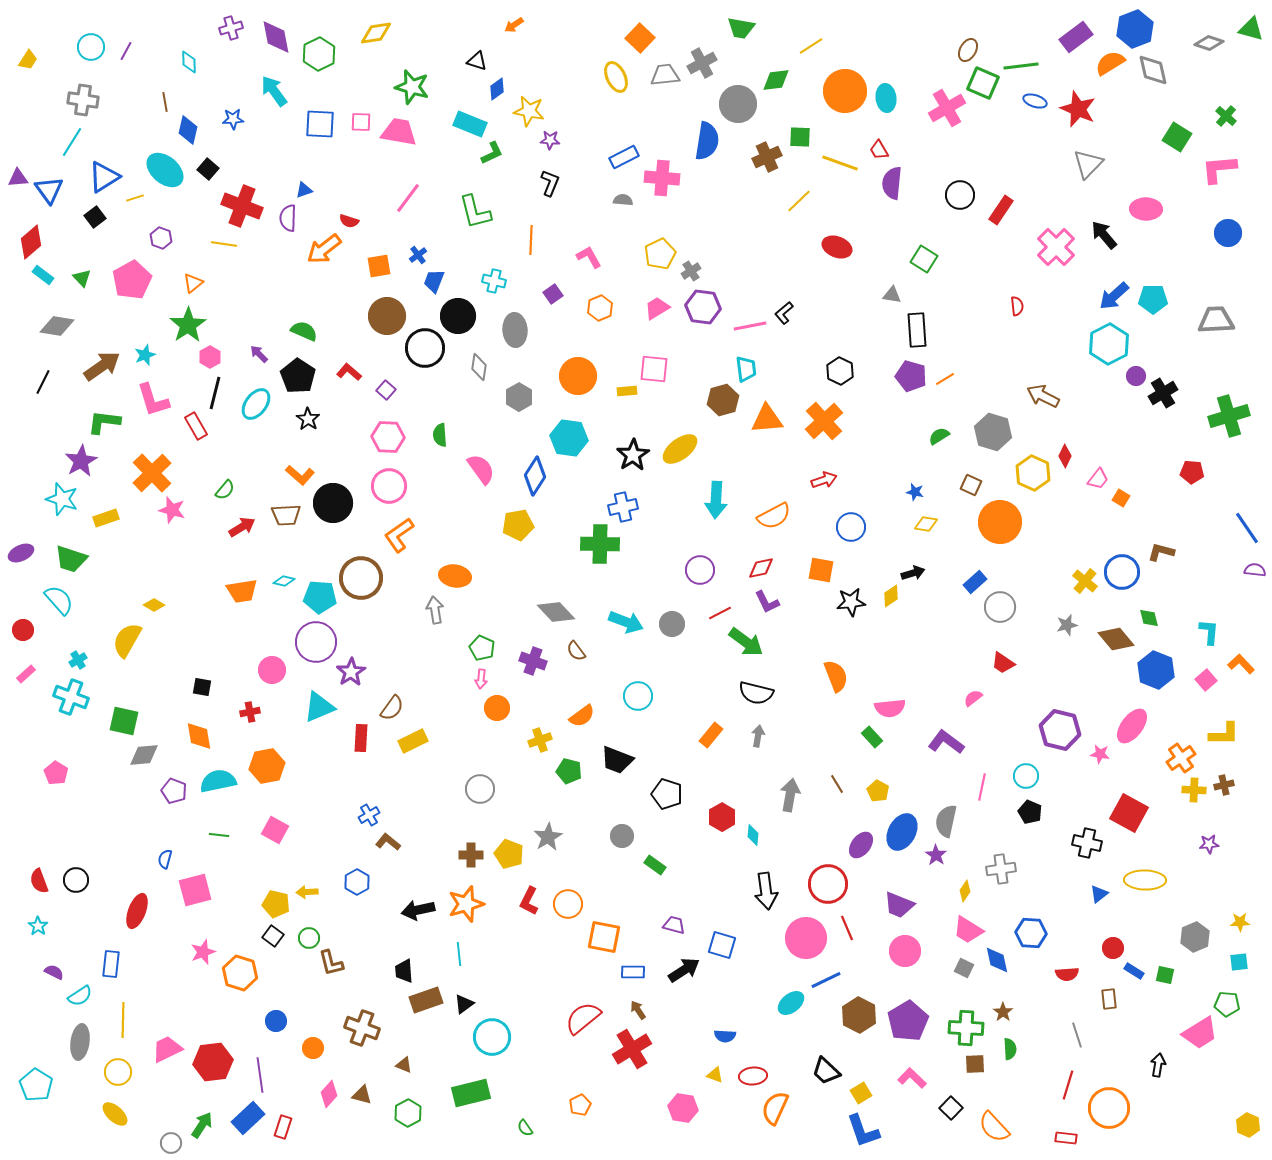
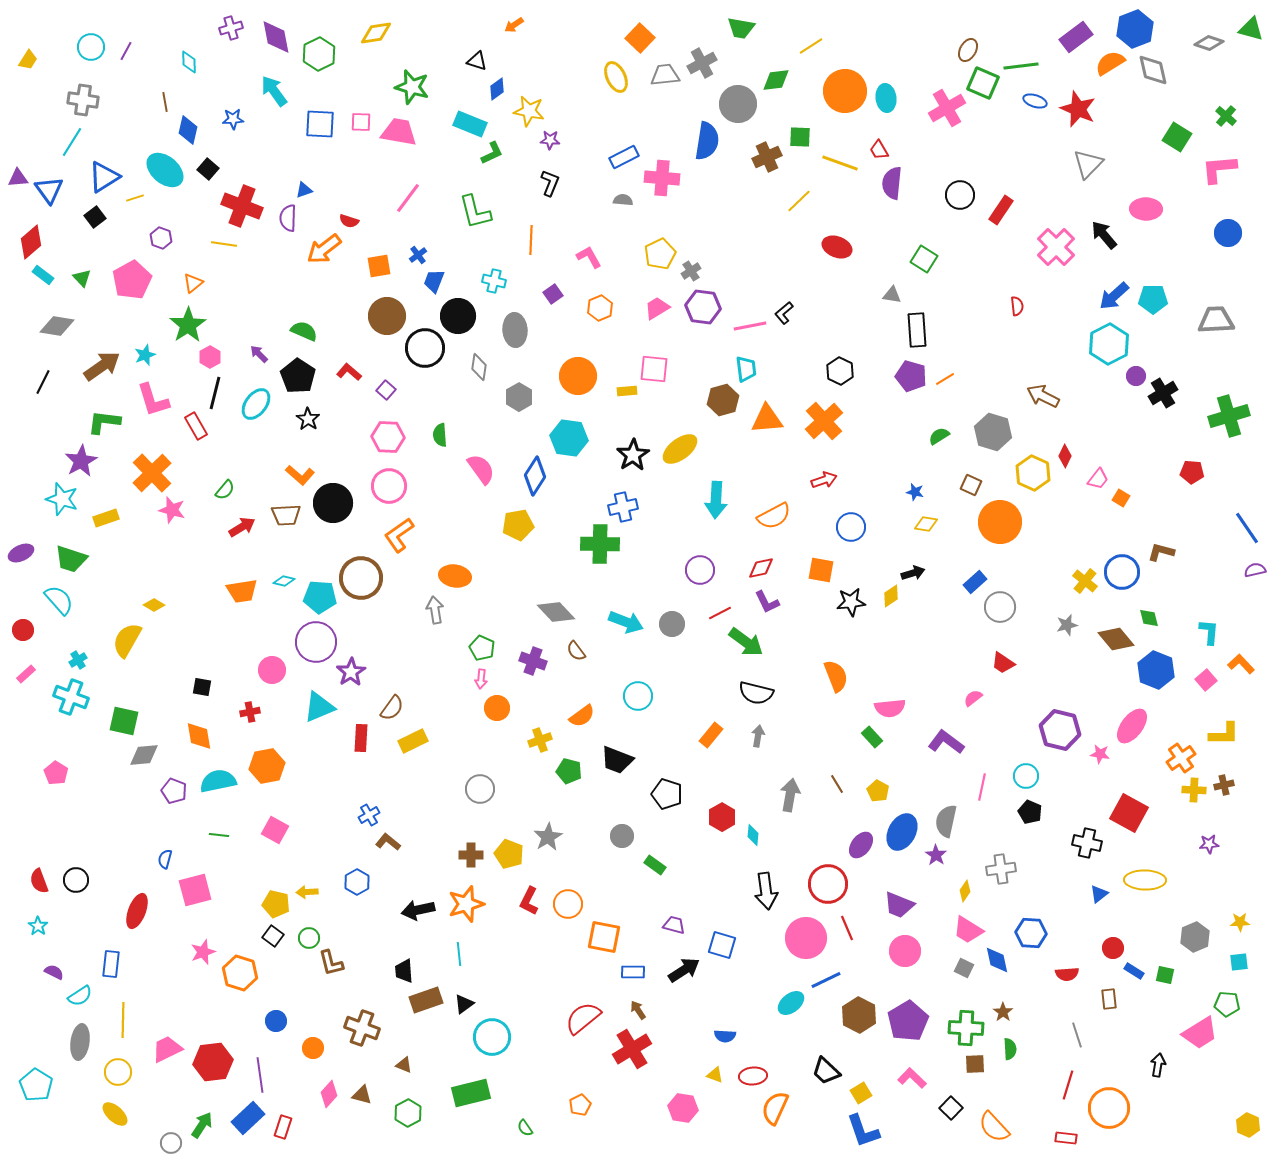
purple semicircle at (1255, 570): rotated 20 degrees counterclockwise
